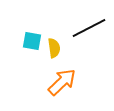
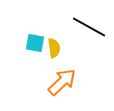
black line: moved 1 px up; rotated 56 degrees clockwise
cyan square: moved 3 px right, 2 px down
